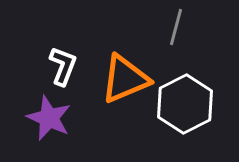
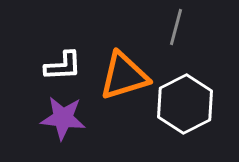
white L-shape: rotated 66 degrees clockwise
orange triangle: moved 1 px left, 3 px up; rotated 6 degrees clockwise
purple star: moved 14 px right; rotated 18 degrees counterclockwise
